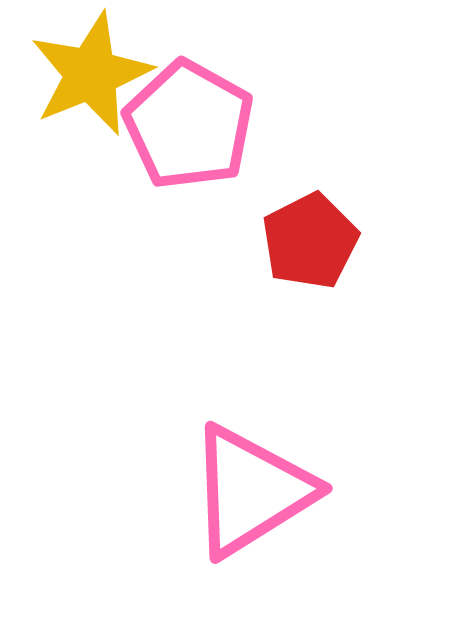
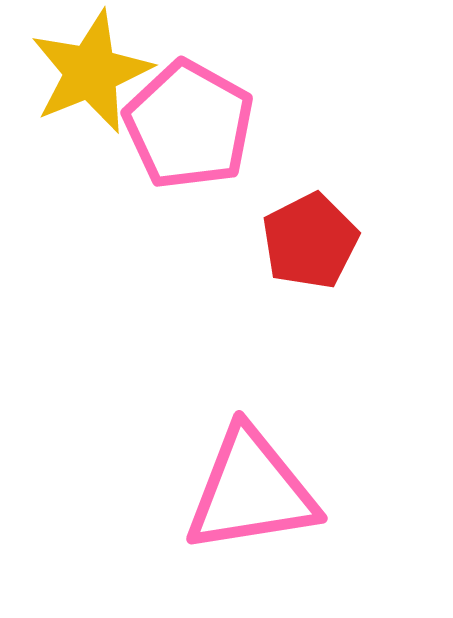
yellow star: moved 2 px up
pink triangle: rotated 23 degrees clockwise
